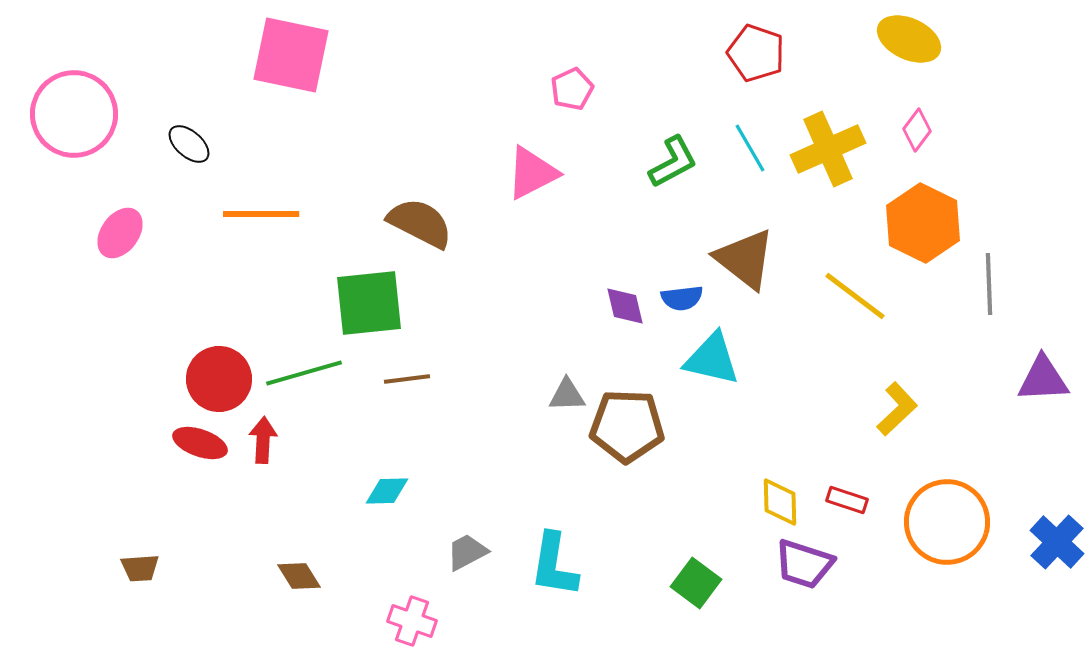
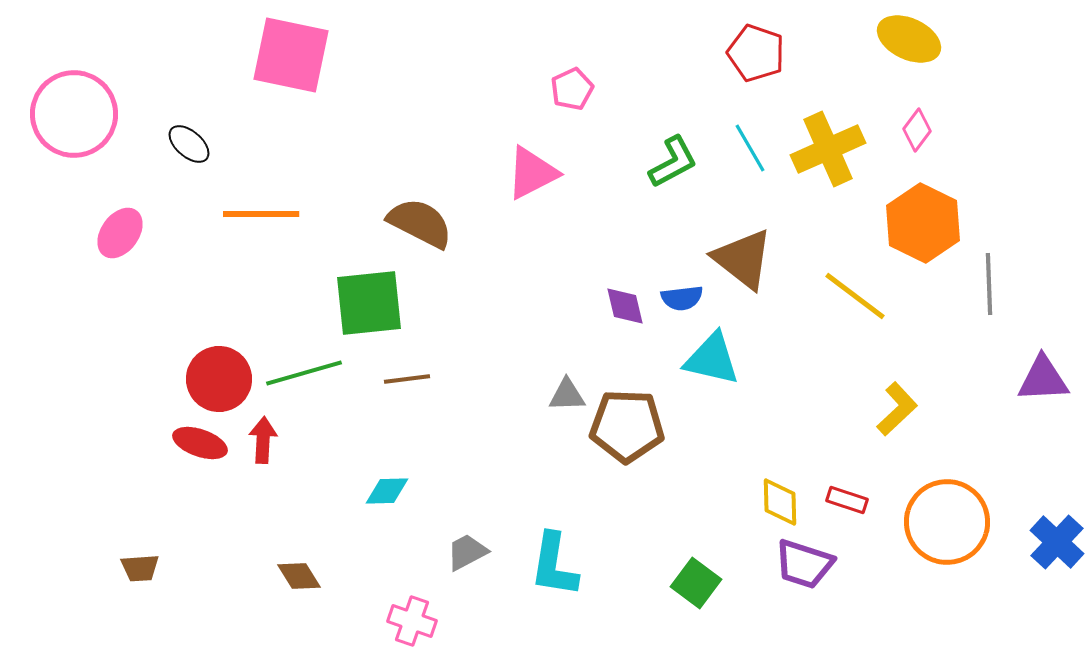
brown triangle at (745, 259): moved 2 px left
